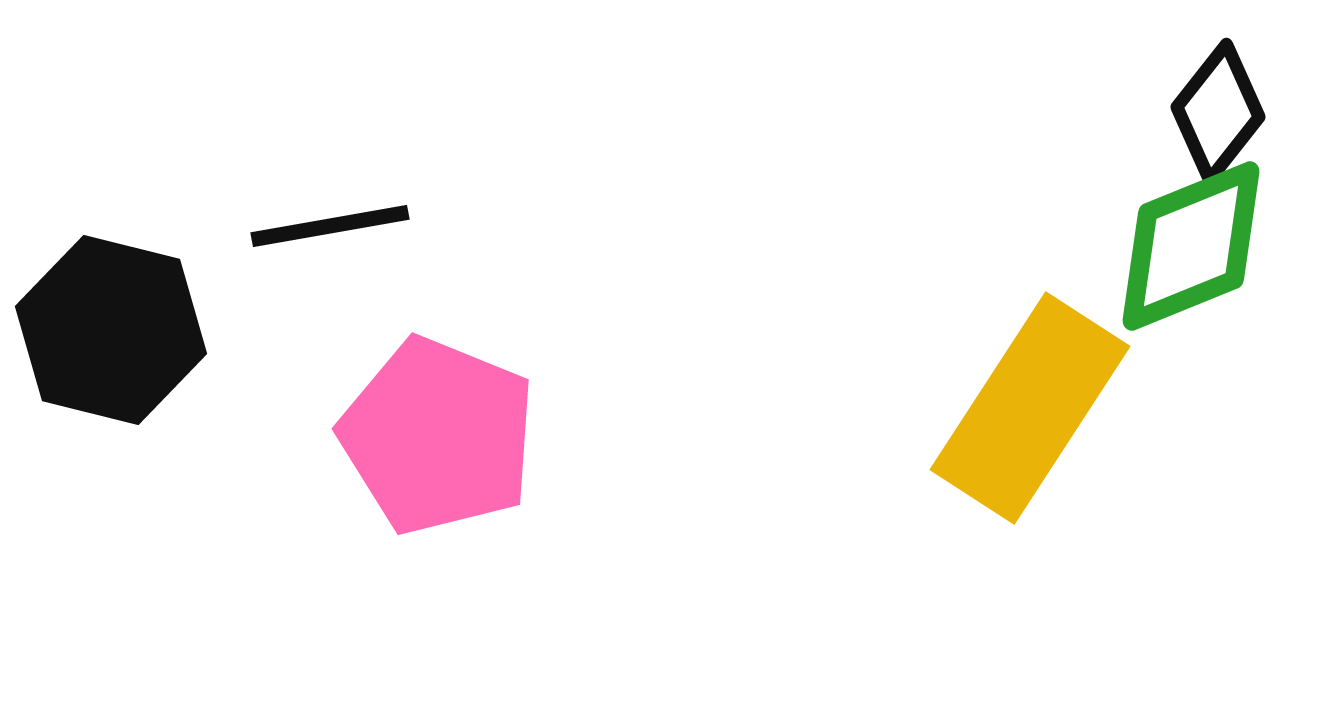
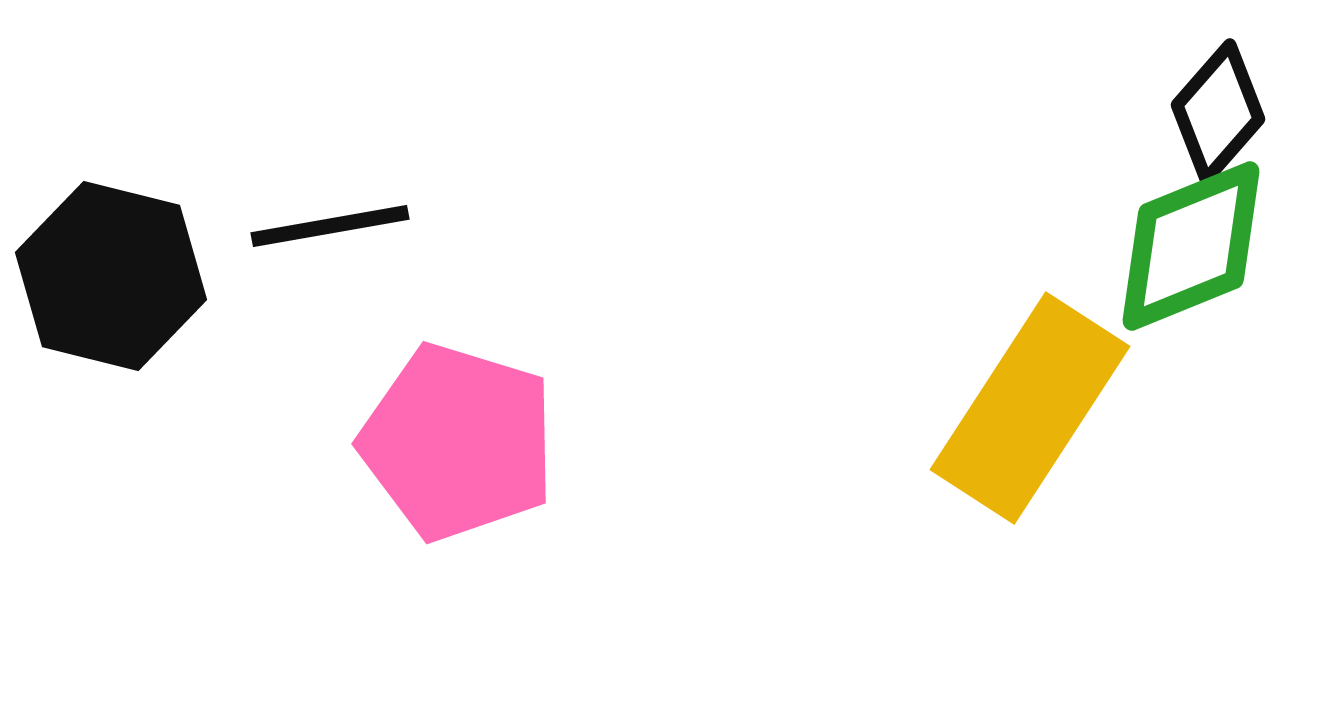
black diamond: rotated 3 degrees clockwise
black hexagon: moved 54 px up
pink pentagon: moved 20 px right, 6 px down; rotated 5 degrees counterclockwise
